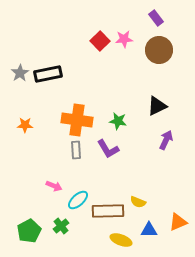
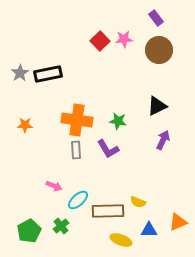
purple arrow: moved 3 px left
